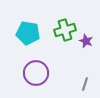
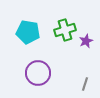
cyan pentagon: moved 1 px up
purple star: rotated 24 degrees clockwise
purple circle: moved 2 px right
